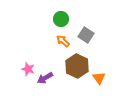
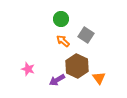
purple arrow: moved 12 px right, 2 px down
